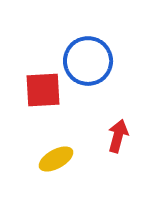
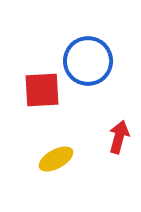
red square: moved 1 px left
red arrow: moved 1 px right, 1 px down
